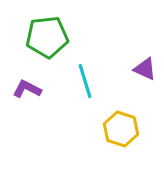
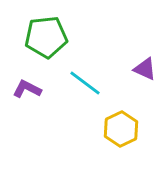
green pentagon: moved 1 px left
cyan line: moved 2 px down; rotated 36 degrees counterclockwise
yellow hexagon: rotated 16 degrees clockwise
